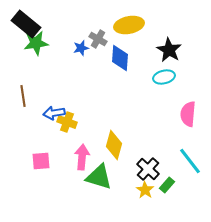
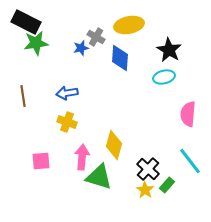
black rectangle: moved 2 px up; rotated 12 degrees counterclockwise
gray cross: moved 2 px left, 2 px up
blue arrow: moved 13 px right, 20 px up
